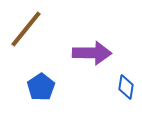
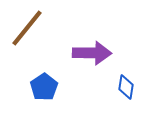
brown line: moved 1 px right, 1 px up
blue pentagon: moved 3 px right
